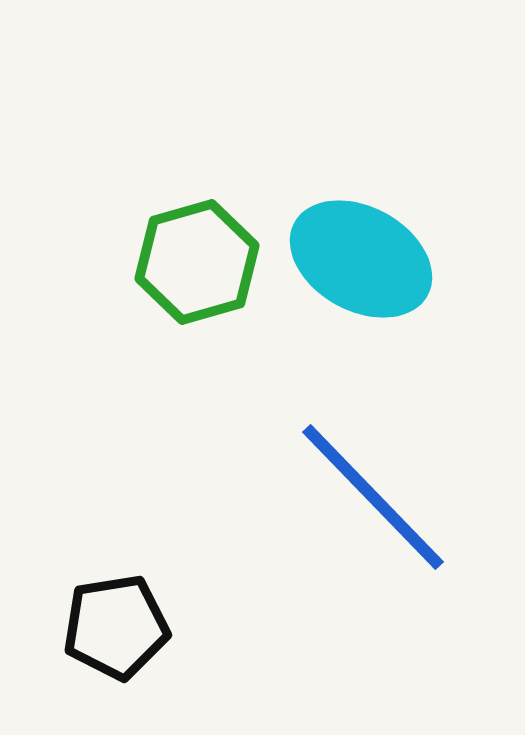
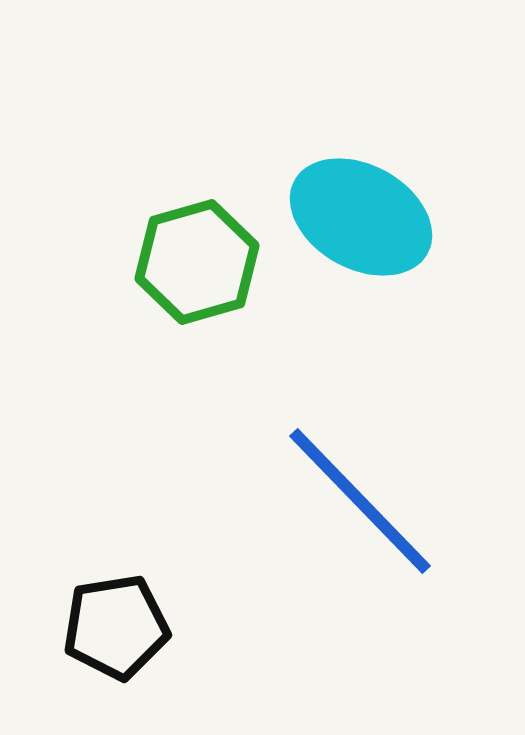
cyan ellipse: moved 42 px up
blue line: moved 13 px left, 4 px down
